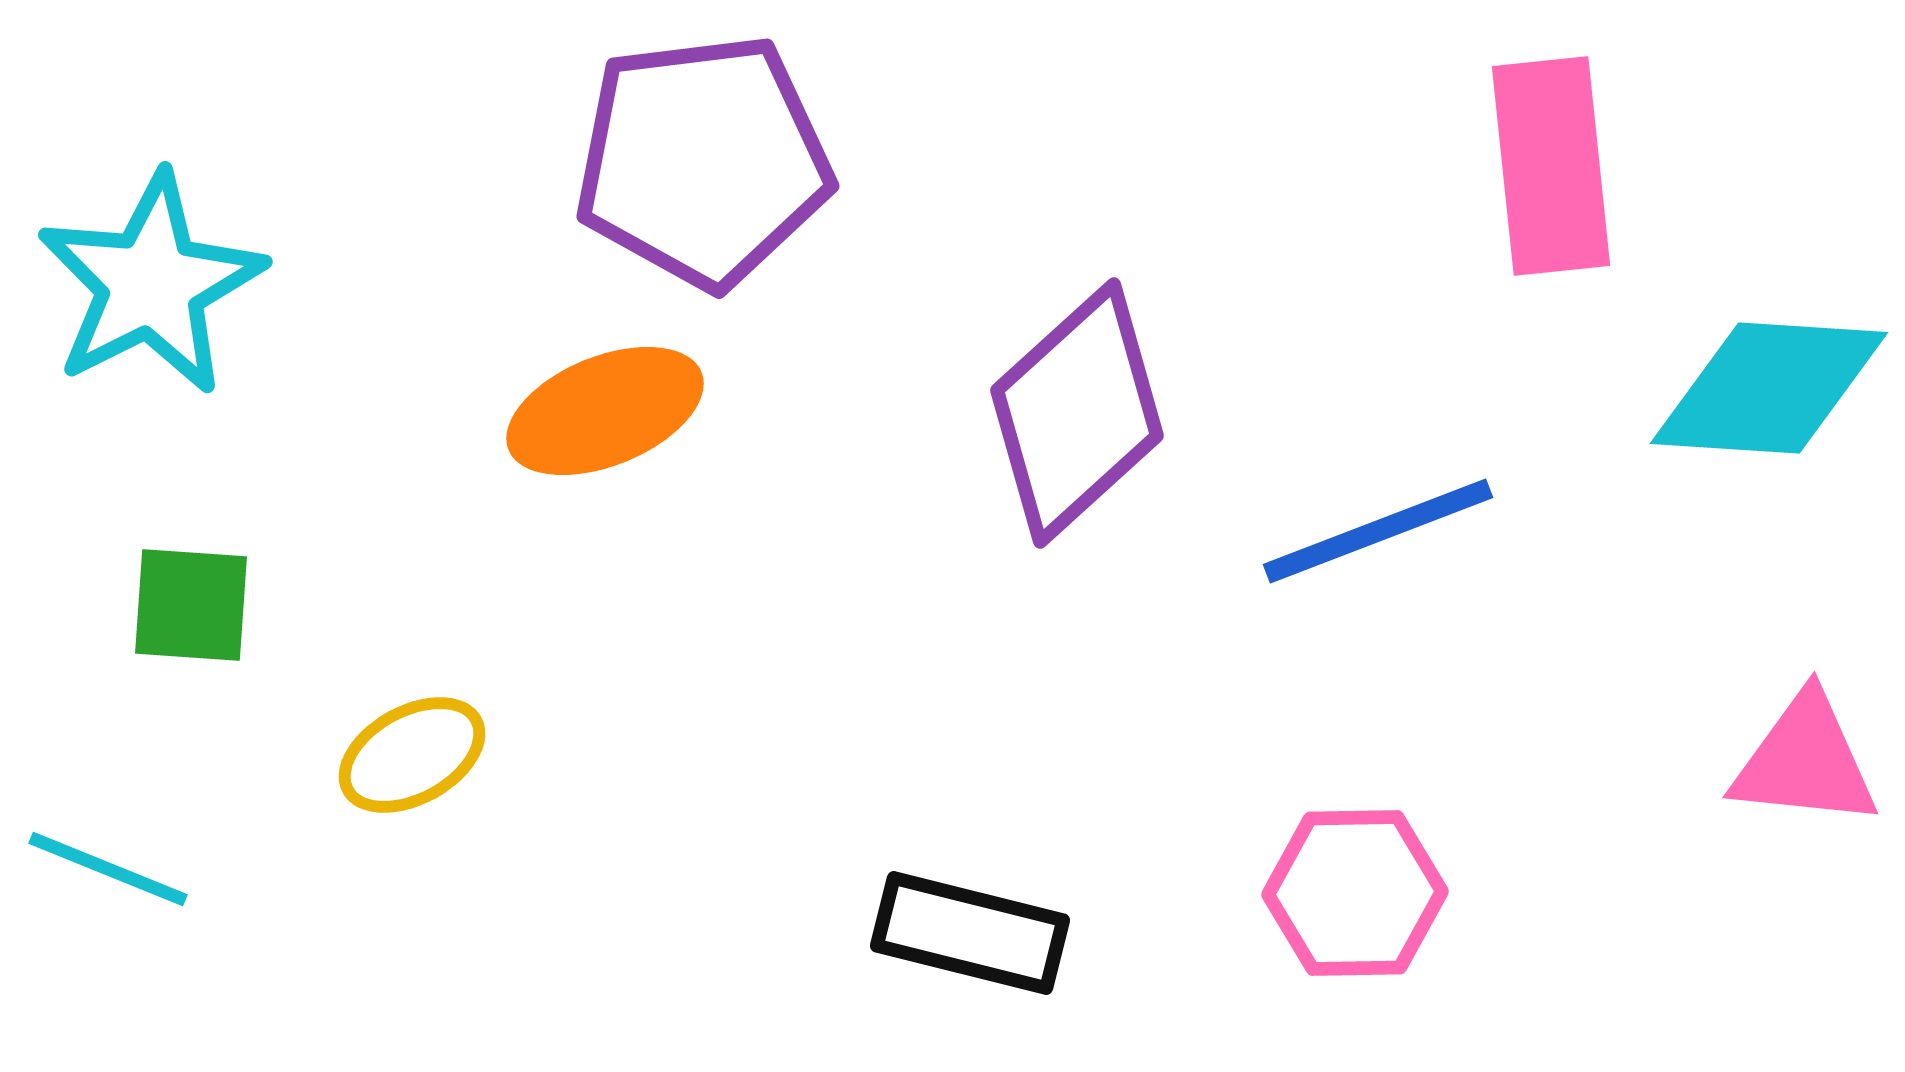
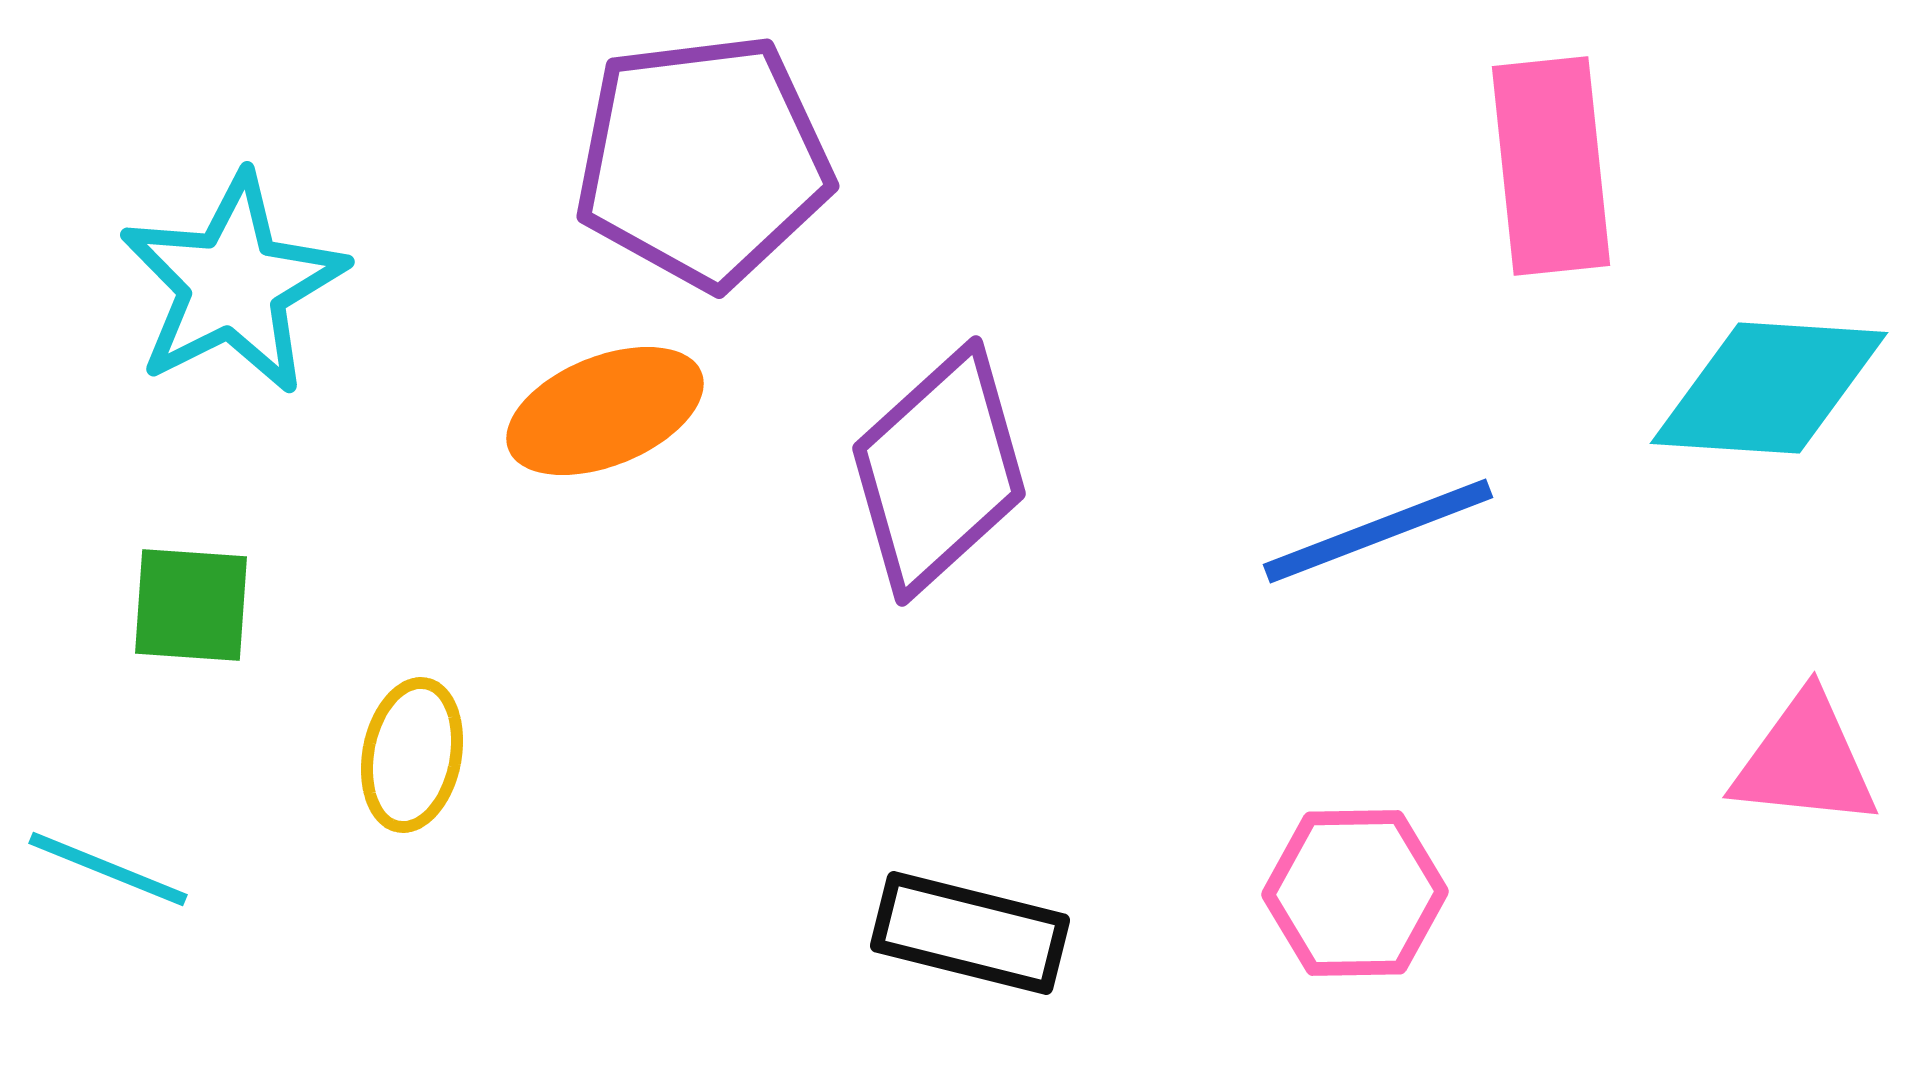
cyan star: moved 82 px right
purple diamond: moved 138 px left, 58 px down
yellow ellipse: rotated 50 degrees counterclockwise
